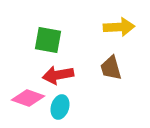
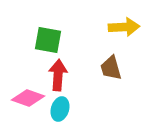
yellow arrow: moved 5 px right
red arrow: rotated 104 degrees clockwise
cyan ellipse: moved 2 px down
